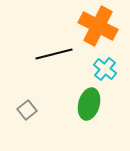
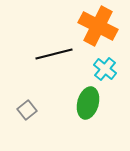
green ellipse: moved 1 px left, 1 px up
